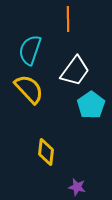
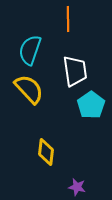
white trapezoid: rotated 44 degrees counterclockwise
